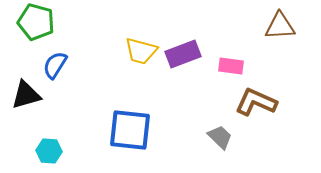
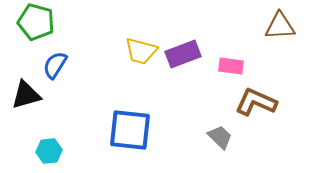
cyan hexagon: rotated 10 degrees counterclockwise
